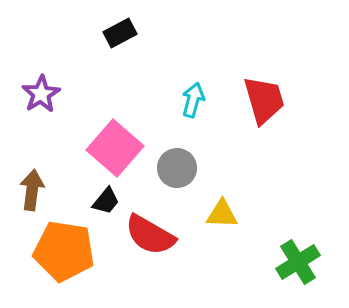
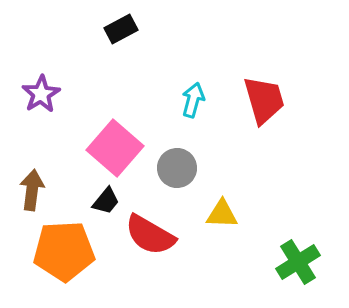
black rectangle: moved 1 px right, 4 px up
orange pentagon: rotated 12 degrees counterclockwise
